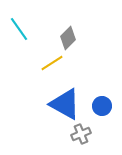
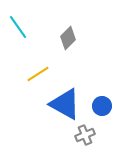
cyan line: moved 1 px left, 2 px up
yellow line: moved 14 px left, 11 px down
gray cross: moved 4 px right, 1 px down
